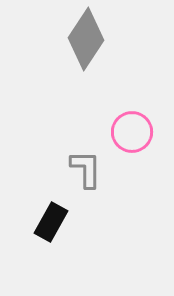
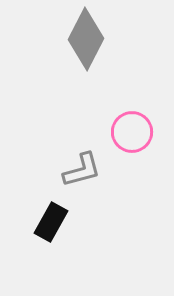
gray diamond: rotated 6 degrees counterclockwise
gray L-shape: moved 4 px left, 1 px down; rotated 75 degrees clockwise
